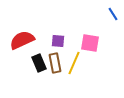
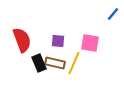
blue line: rotated 72 degrees clockwise
red semicircle: rotated 95 degrees clockwise
brown rectangle: rotated 66 degrees counterclockwise
